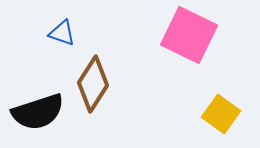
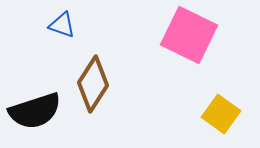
blue triangle: moved 8 px up
black semicircle: moved 3 px left, 1 px up
